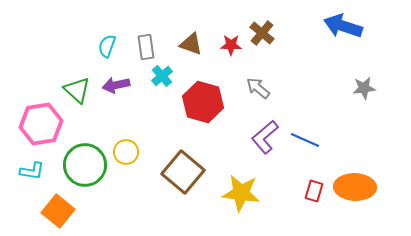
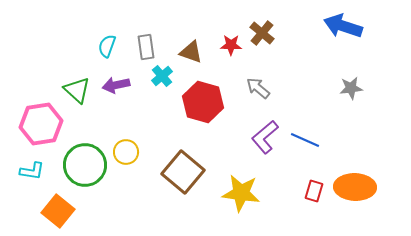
brown triangle: moved 8 px down
gray star: moved 13 px left
